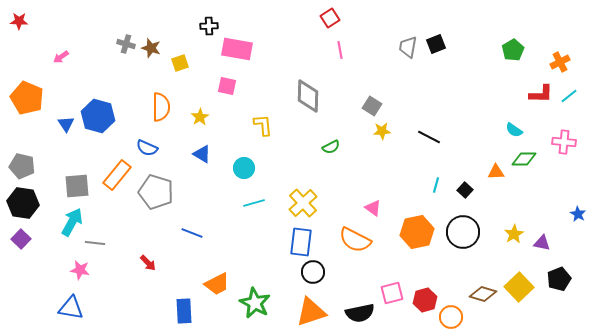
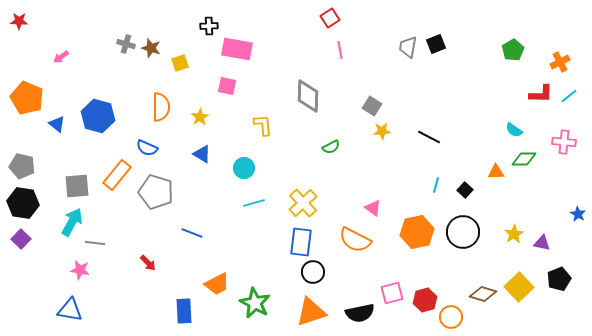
blue triangle at (66, 124): moved 9 px left; rotated 18 degrees counterclockwise
blue triangle at (71, 308): moved 1 px left, 2 px down
